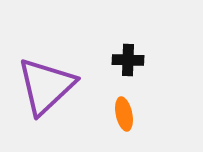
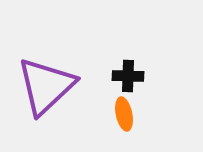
black cross: moved 16 px down
